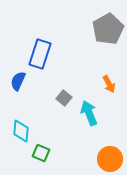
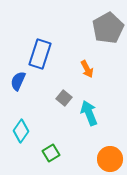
gray pentagon: moved 1 px up
orange arrow: moved 22 px left, 15 px up
cyan diamond: rotated 30 degrees clockwise
green square: moved 10 px right; rotated 36 degrees clockwise
